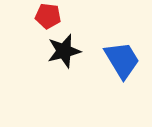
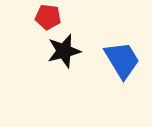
red pentagon: moved 1 px down
